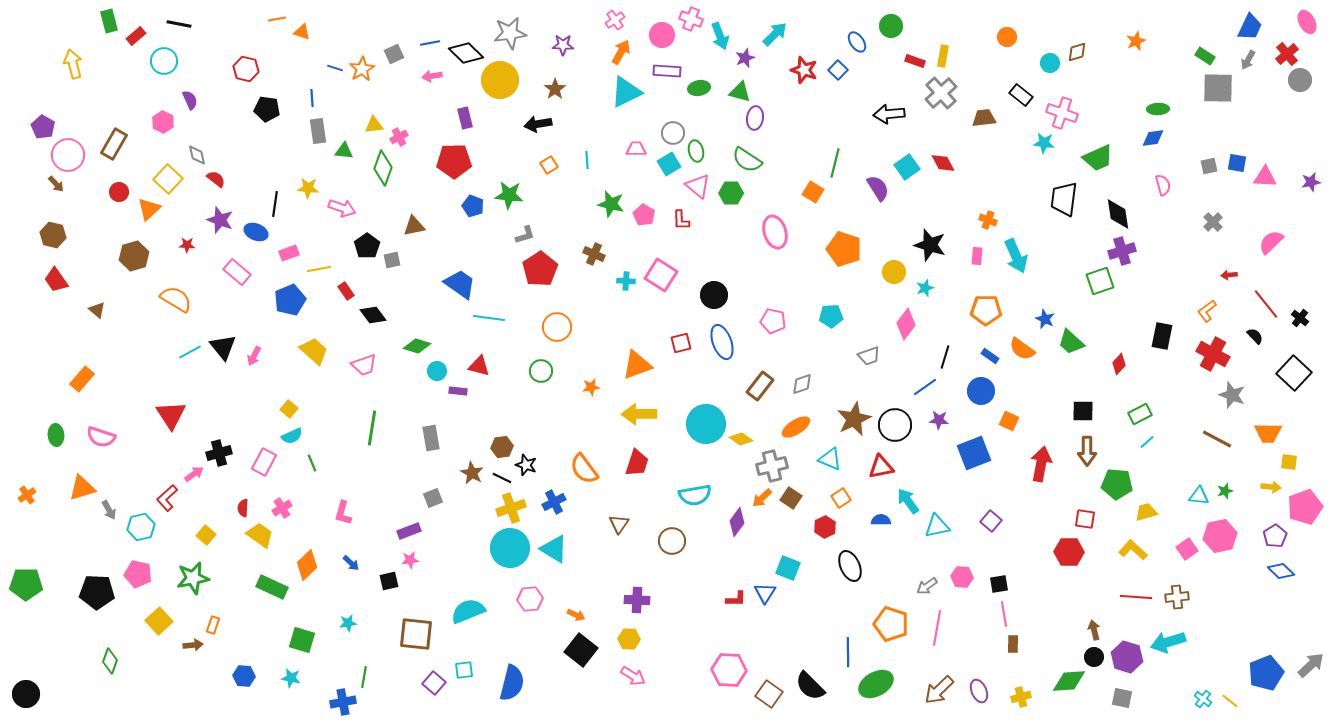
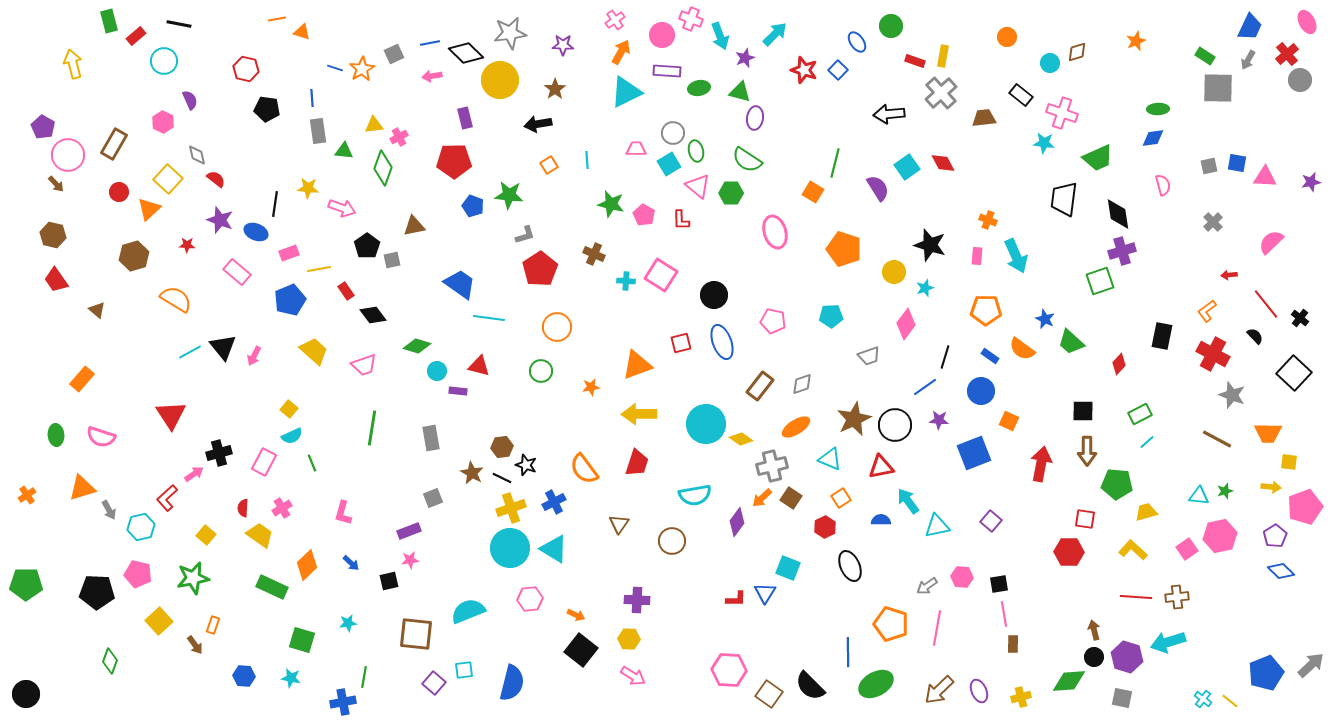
brown arrow at (193, 645): moved 2 px right; rotated 60 degrees clockwise
